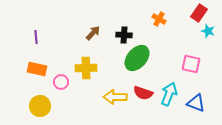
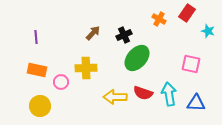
red rectangle: moved 12 px left
black cross: rotated 28 degrees counterclockwise
orange rectangle: moved 1 px down
cyan arrow: rotated 30 degrees counterclockwise
blue triangle: rotated 18 degrees counterclockwise
